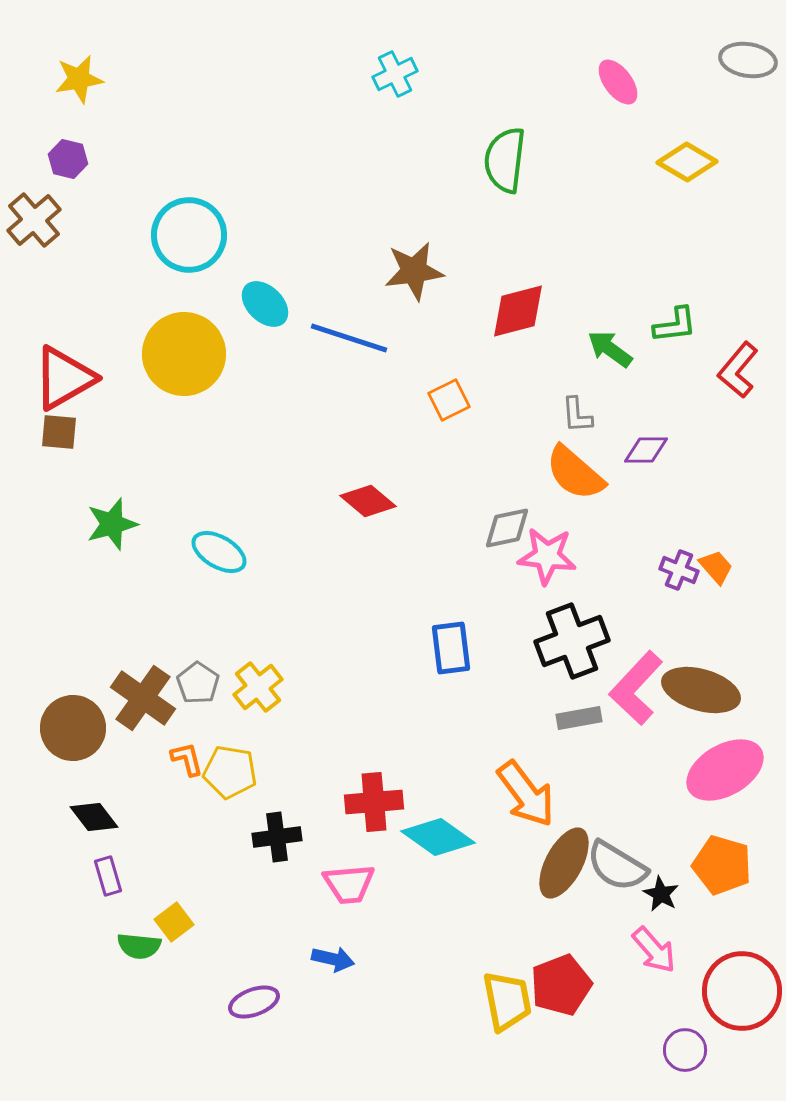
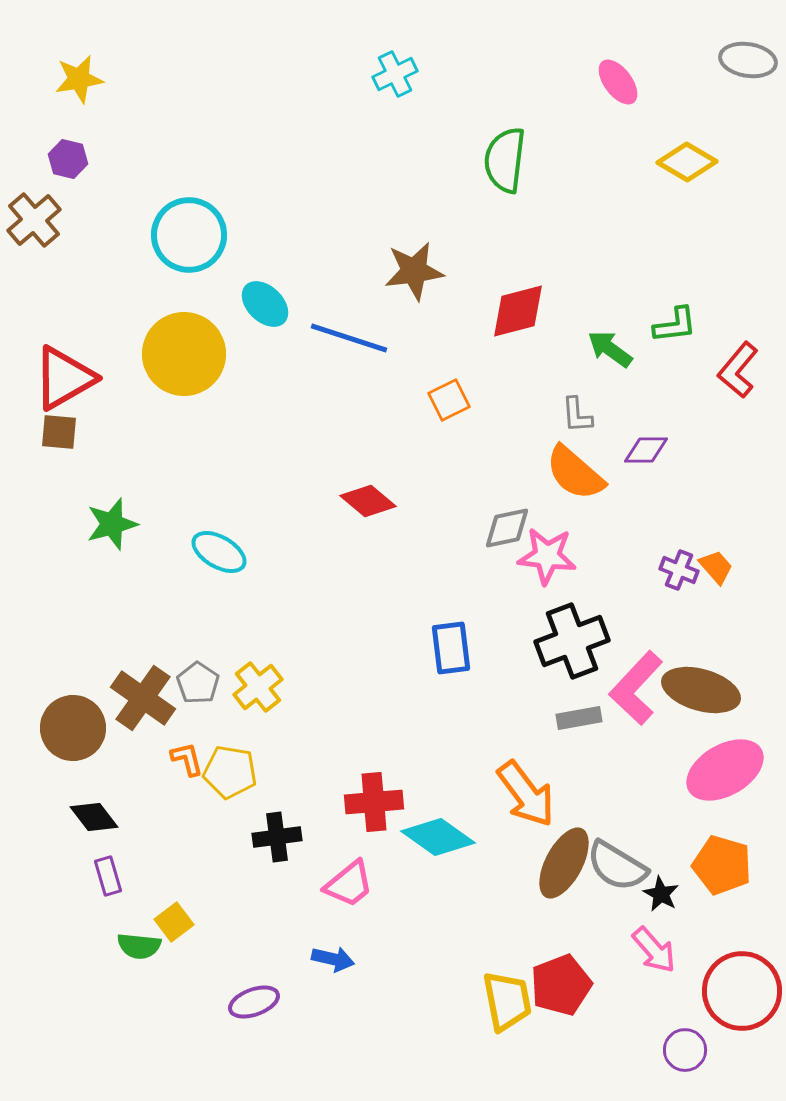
pink trapezoid at (349, 884): rotated 34 degrees counterclockwise
